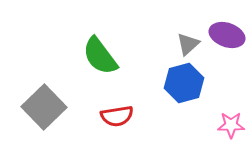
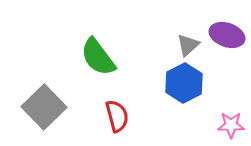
gray triangle: moved 1 px down
green semicircle: moved 2 px left, 1 px down
blue hexagon: rotated 12 degrees counterclockwise
red semicircle: rotated 96 degrees counterclockwise
